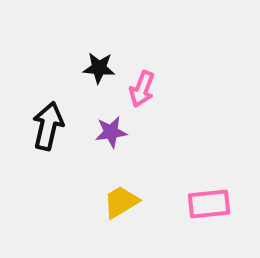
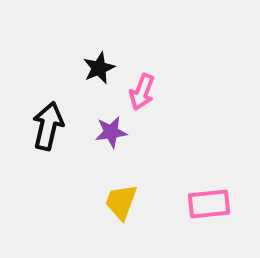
black star: rotated 28 degrees counterclockwise
pink arrow: moved 3 px down
yellow trapezoid: rotated 39 degrees counterclockwise
